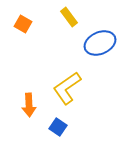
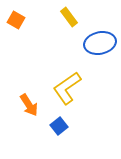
orange square: moved 7 px left, 4 px up
blue ellipse: rotated 12 degrees clockwise
orange arrow: rotated 30 degrees counterclockwise
blue square: moved 1 px right, 1 px up; rotated 18 degrees clockwise
